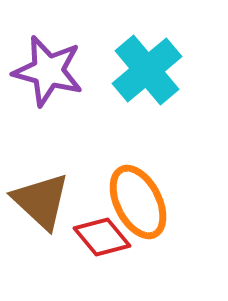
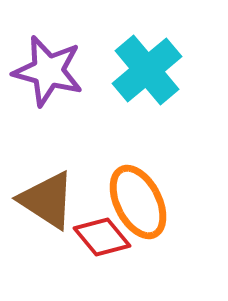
brown triangle: moved 6 px right, 1 px up; rotated 10 degrees counterclockwise
